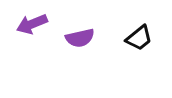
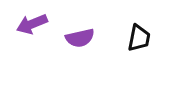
black trapezoid: rotated 40 degrees counterclockwise
